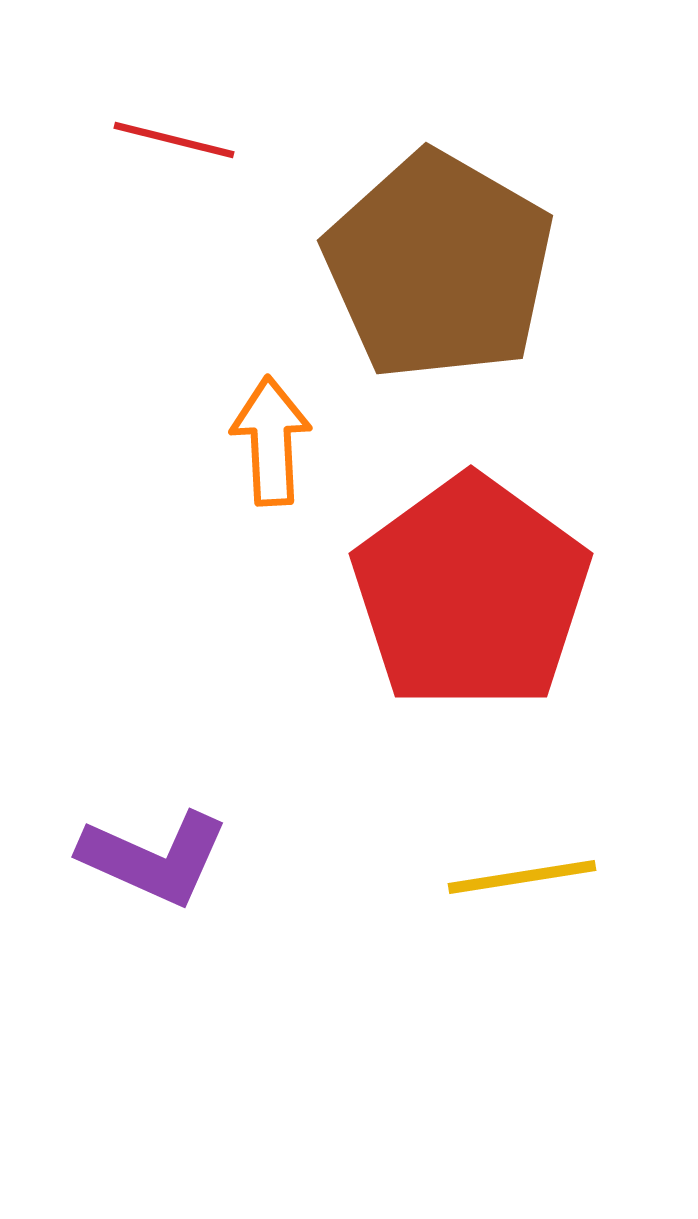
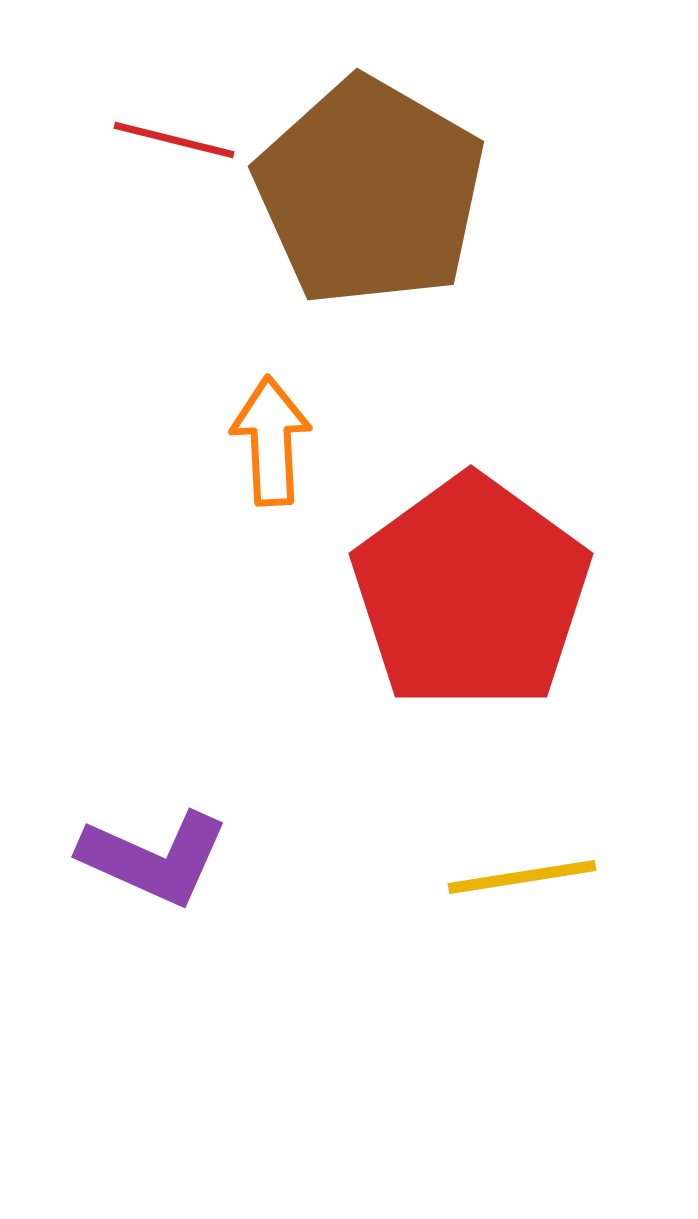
brown pentagon: moved 69 px left, 74 px up
